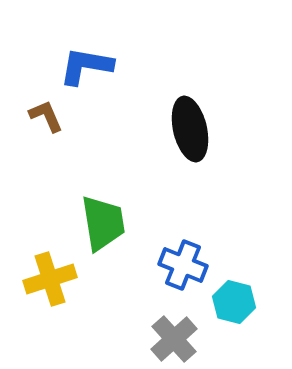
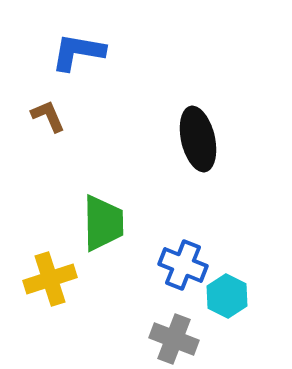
blue L-shape: moved 8 px left, 14 px up
brown L-shape: moved 2 px right
black ellipse: moved 8 px right, 10 px down
green trapezoid: rotated 8 degrees clockwise
cyan hexagon: moved 7 px left, 6 px up; rotated 12 degrees clockwise
gray cross: rotated 27 degrees counterclockwise
